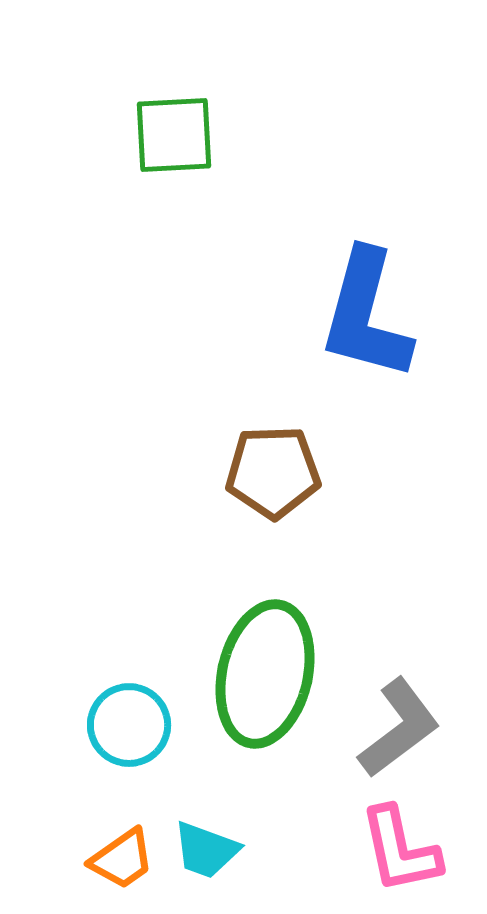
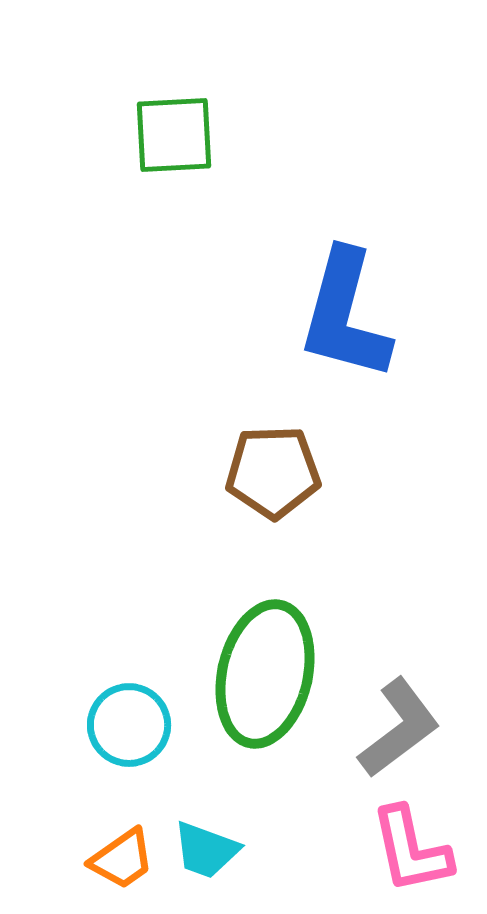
blue L-shape: moved 21 px left
pink L-shape: moved 11 px right
